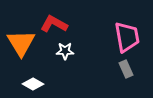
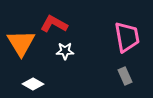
gray rectangle: moved 1 px left, 7 px down
